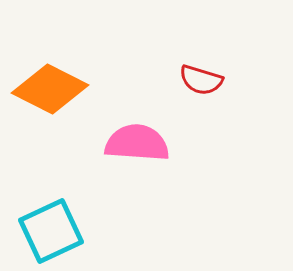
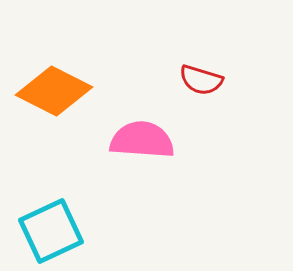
orange diamond: moved 4 px right, 2 px down
pink semicircle: moved 5 px right, 3 px up
